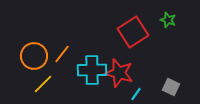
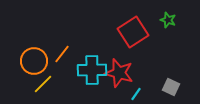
orange circle: moved 5 px down
